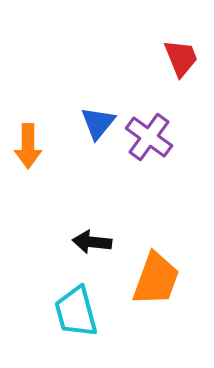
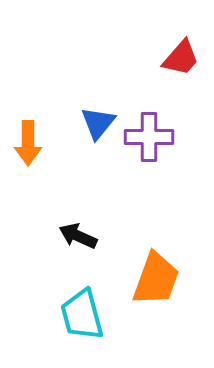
red trapezoid: rotated 63 degrees clockwise
purple cross: rotated 36 degrees counterclockwise
orange arrow: moved 3 px up
black arrow: moved 14 px left, 6 px up; rotated 18 degrees clockwise
cyan trapezoid: moved 6 px right, 3 px down
